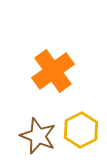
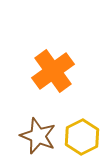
yellow hexagon: moved 1 px right, 7 px down
